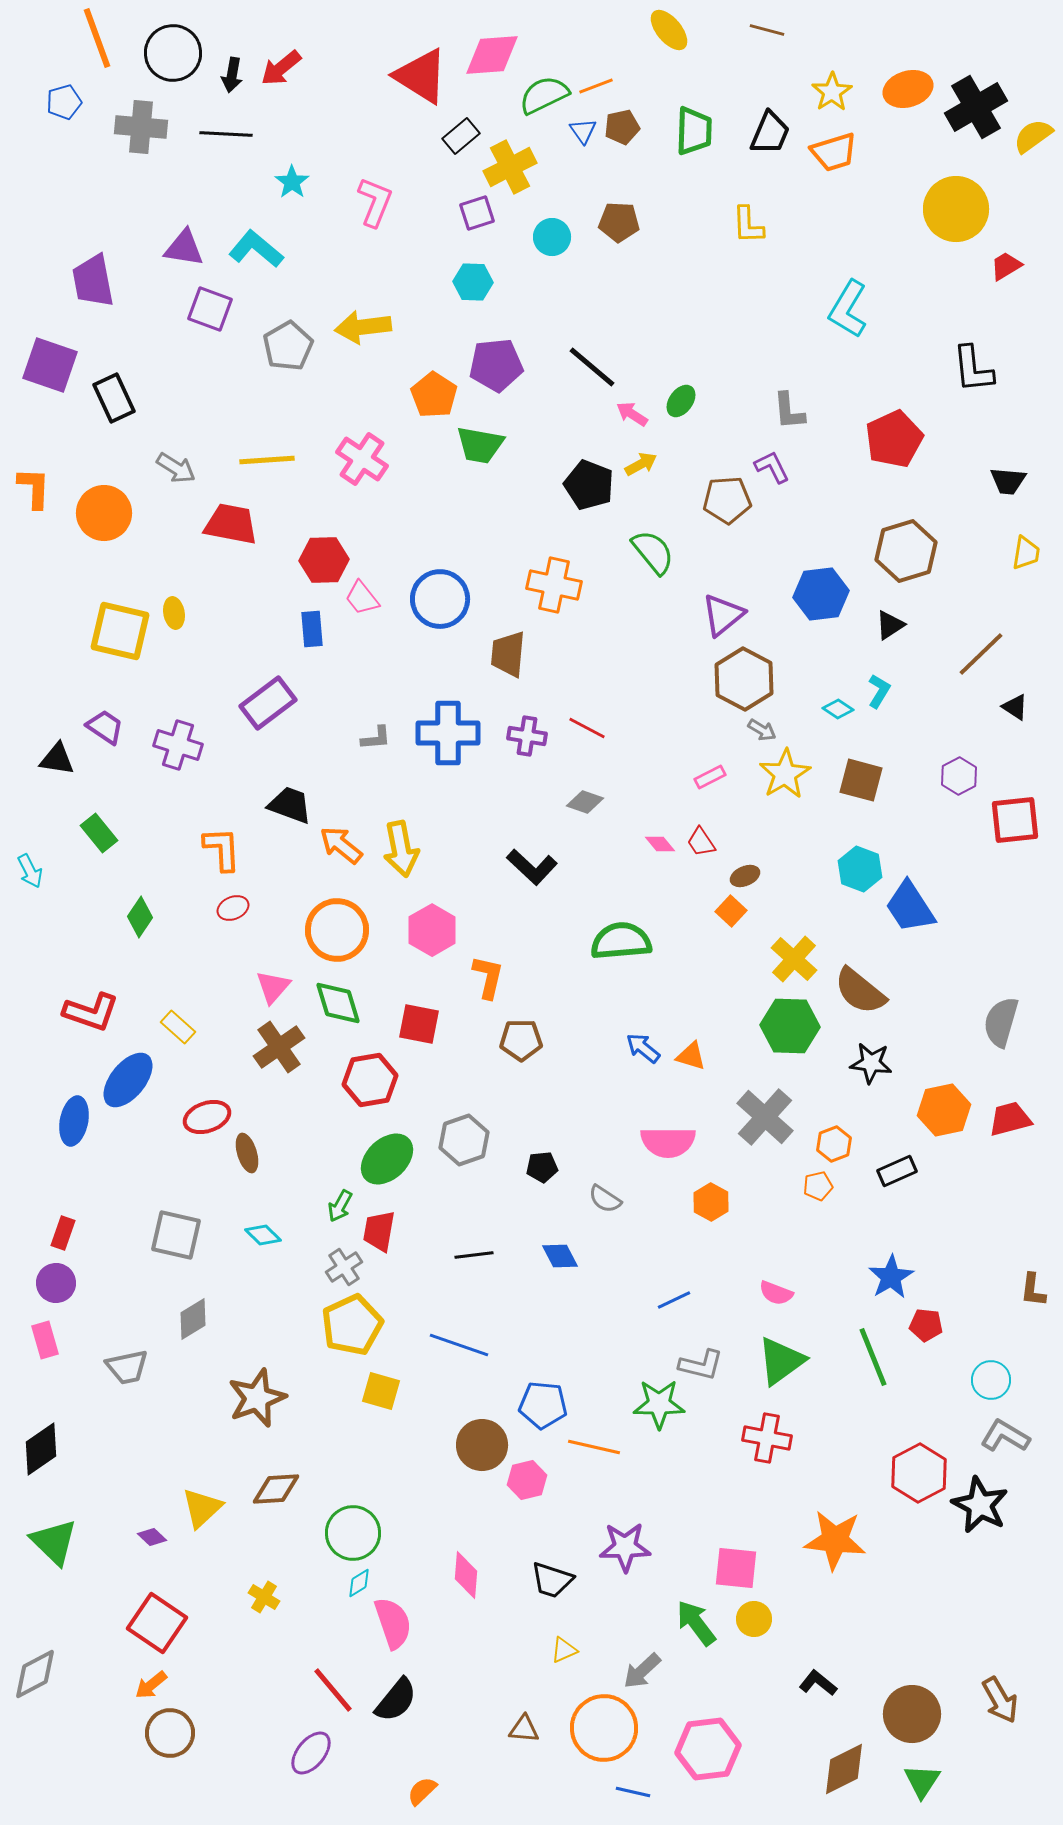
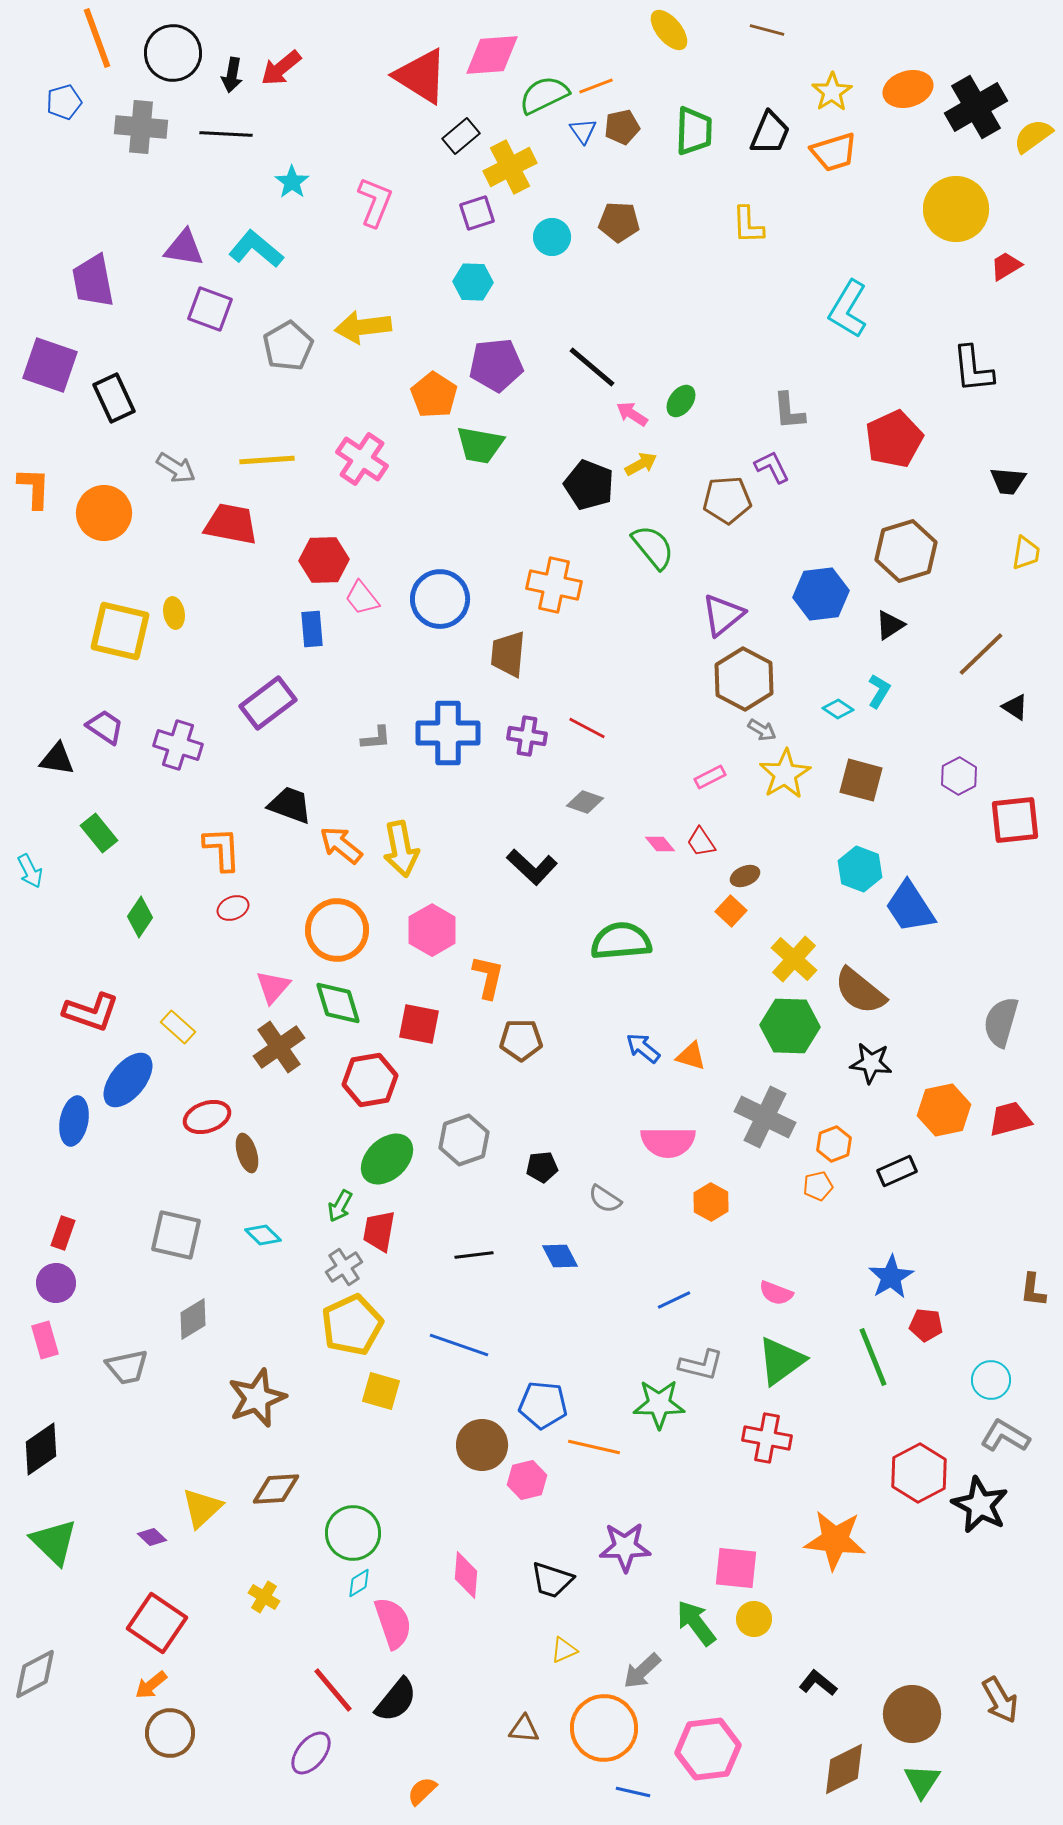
green semicircle at (653, 552): moved 5 px up
gray cross at (765, 1117): rotated 16 degrees counterclockwise
